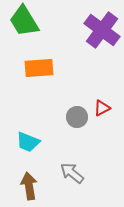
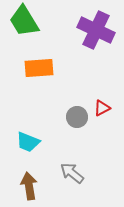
purple cross: moved 6 px left; rotated 12 degrees counterclockwise
